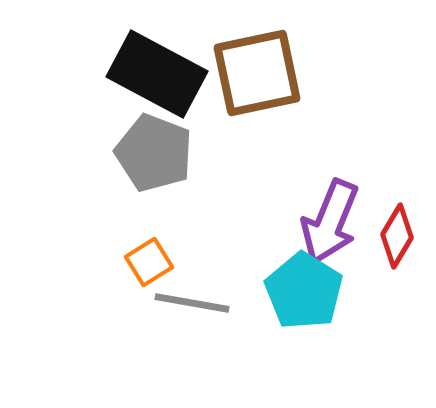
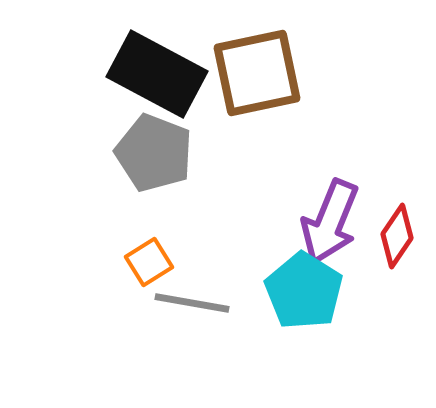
red diamond: rotated 4 degrees clockwise
